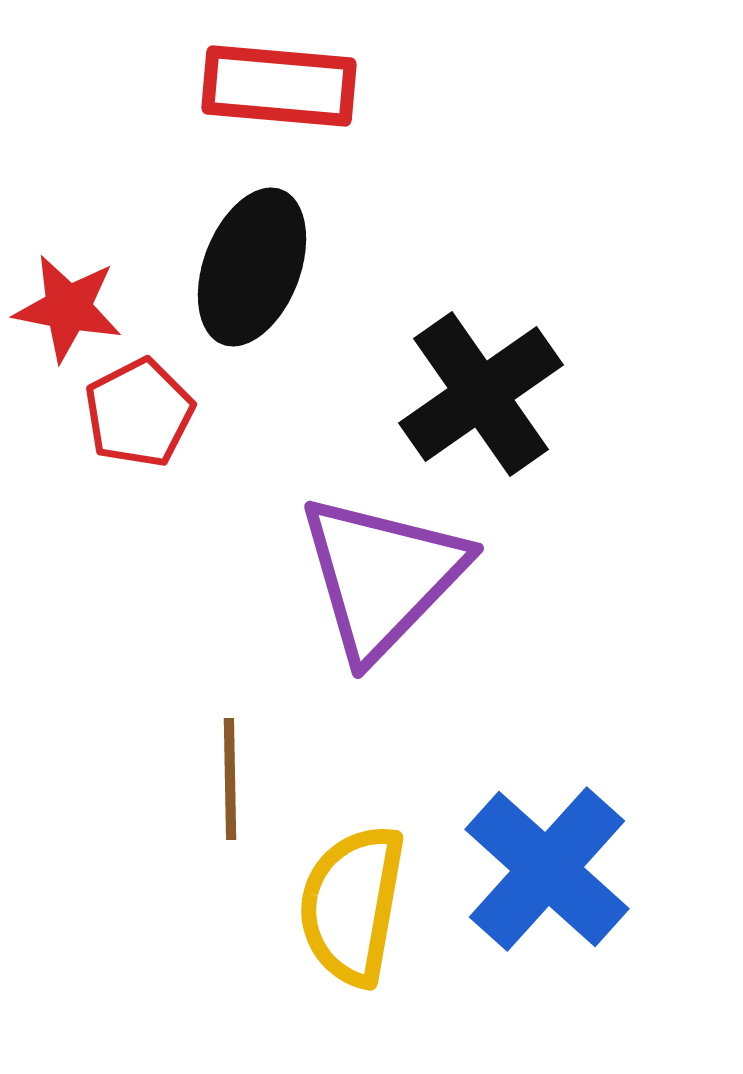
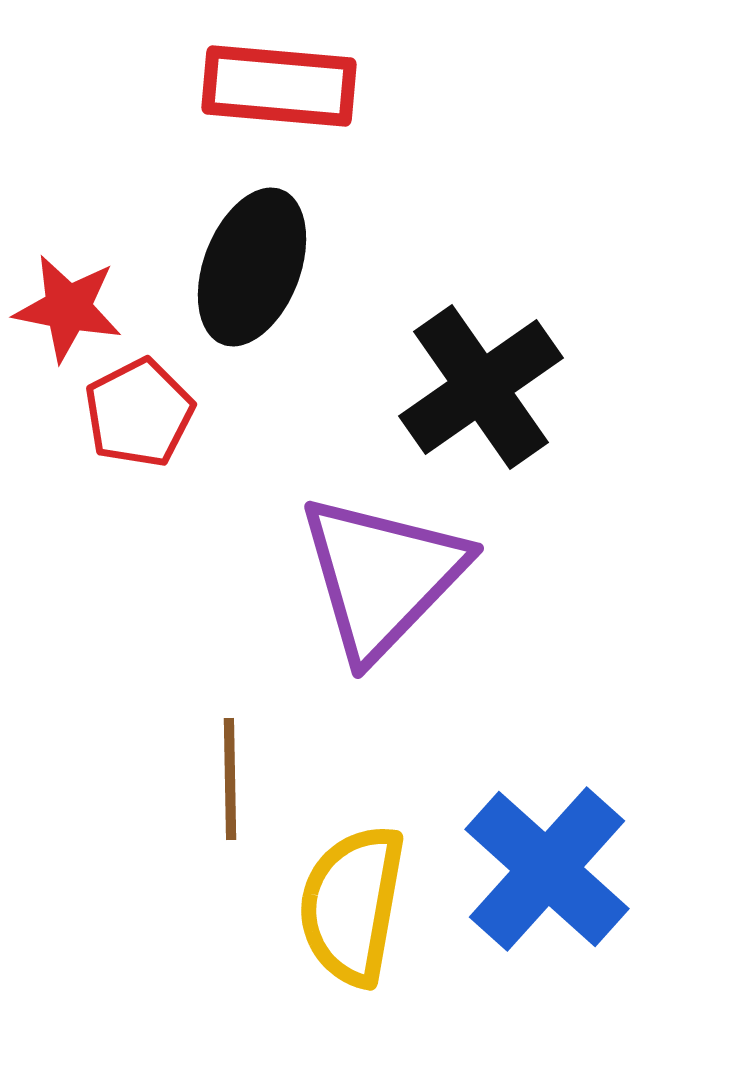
black cross: moved 7 px up
